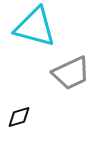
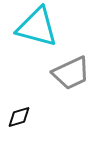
cyan triangle: moved 2 px right
